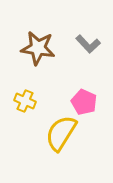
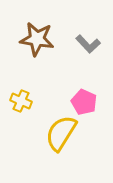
brown star: moved 1 px left, 9 px up
yellow cross: moved 4 px left
